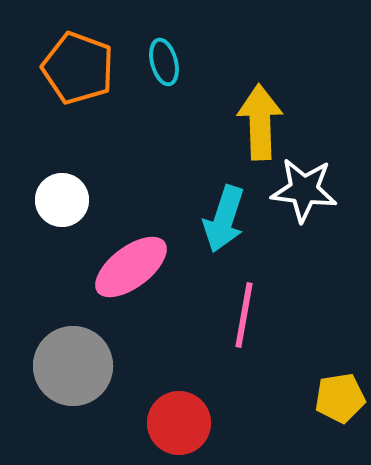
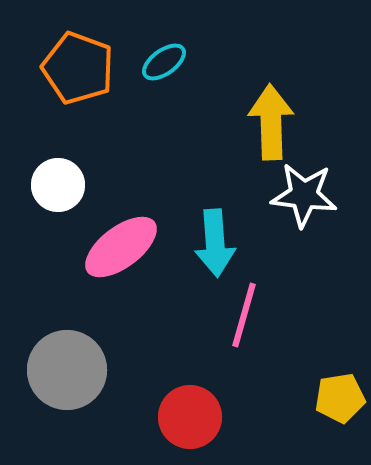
cyan ellipse: rotated 69 degrees clockwise
yellow arrow: moved 11 px right
white star: moved 5 px down
white circle: moved 4 px left, 15 px up
cyan arrow: moved 9 px left, 24 px down; rotated 22 degrees counterclockwise
pink ellipse: moved 10 px left, 20 px up
pink line: rotated 6 degrees clockwise
gray circle: moved 6 px left, 4 px down
red circle: moved 11 px right, 6 px up
